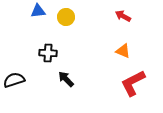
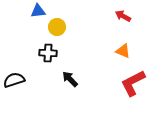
yellow circle: moved 9 px left, 10 px down
black arrow: moved 4 px right
